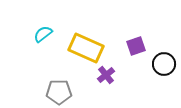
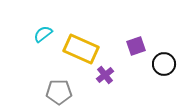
yellow rectangle: moved 5 px left, 1 px down
purple cross: moved 1 px left
